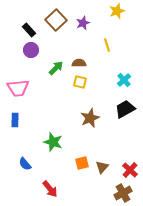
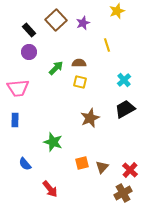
purple circle: moved 2 px left, 2 px down
